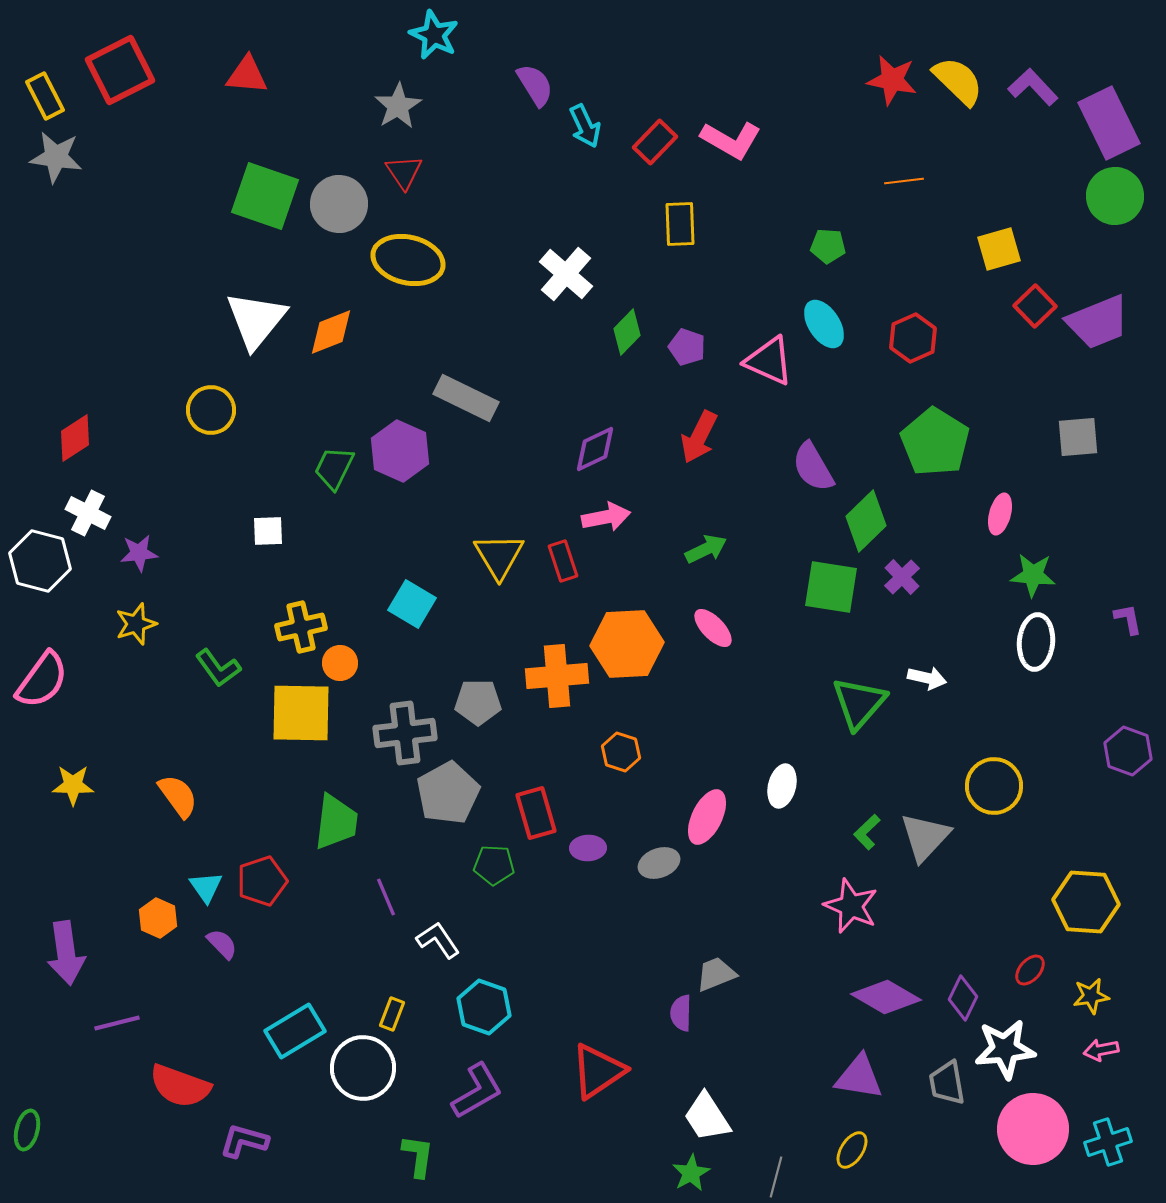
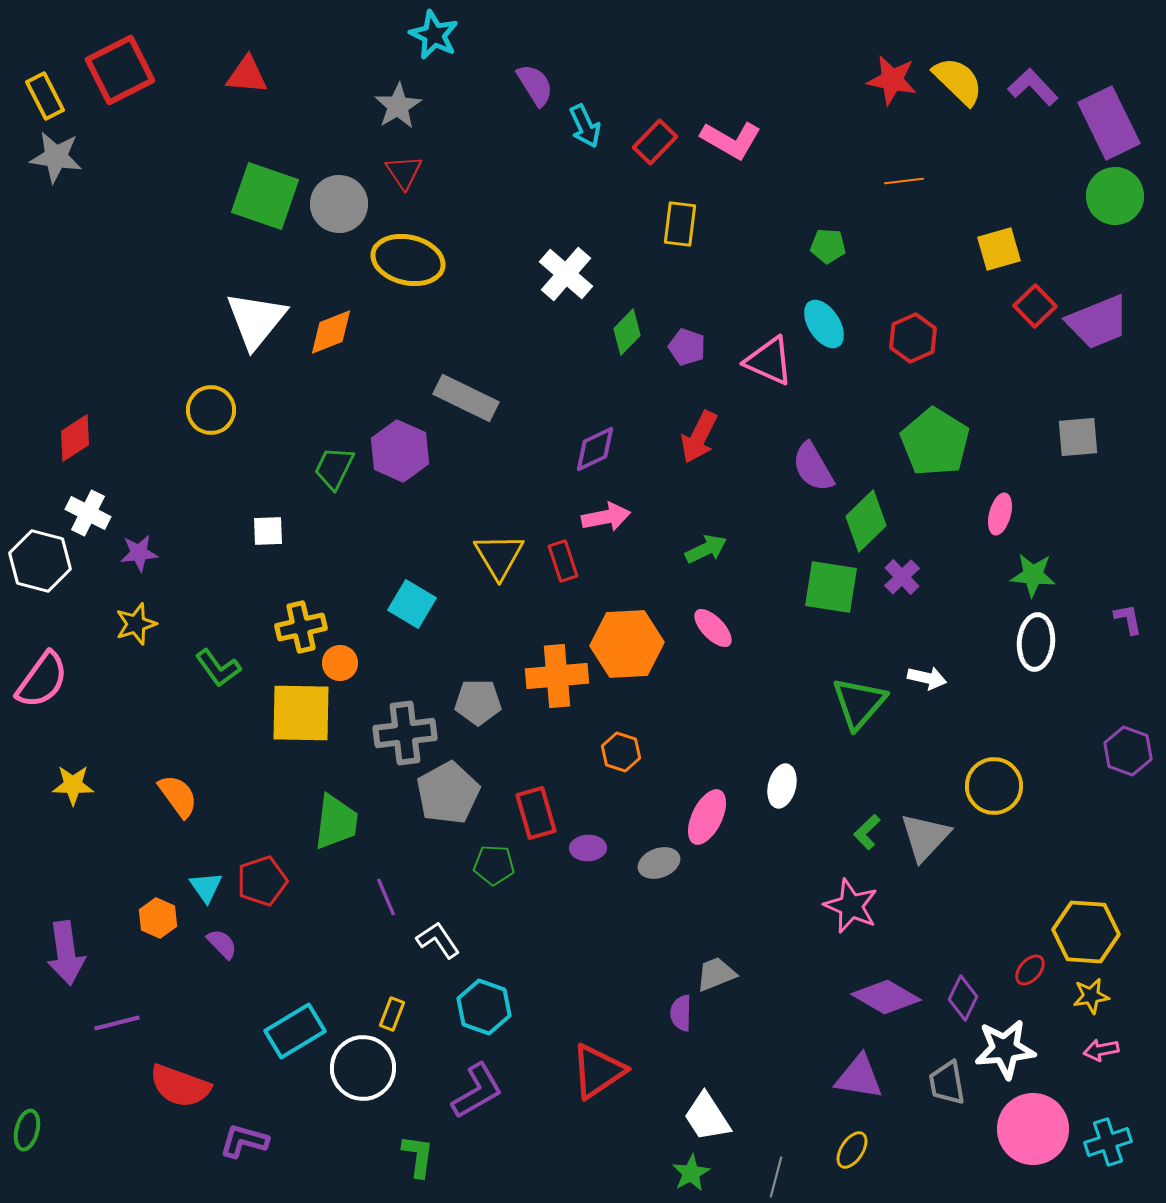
yellow rectangle at (680, 224): rotated 9 degrees clockwise
yellow hexagon at (1086, 902): moved 30 px down
